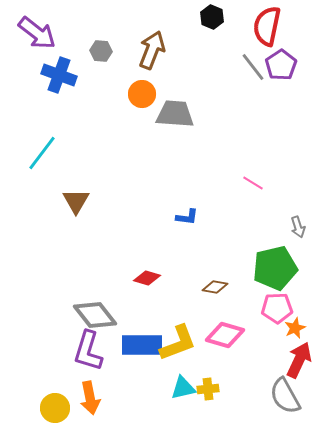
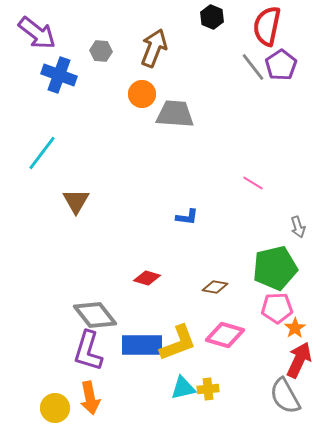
brown arrow: moved 2 px right, 2 px up
orange star: rotated 10 degrees counterclockwise
